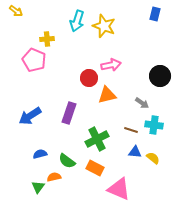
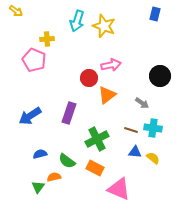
orange triangle: rotated 24 degrees counterclockwise
cyan cross: moved 1 px left, 3 px down
